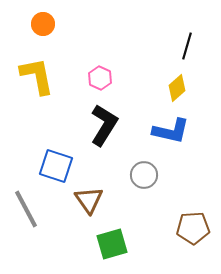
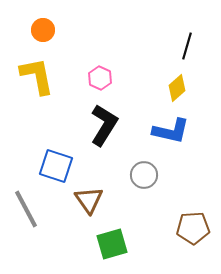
orange circle: moved 6 px down
